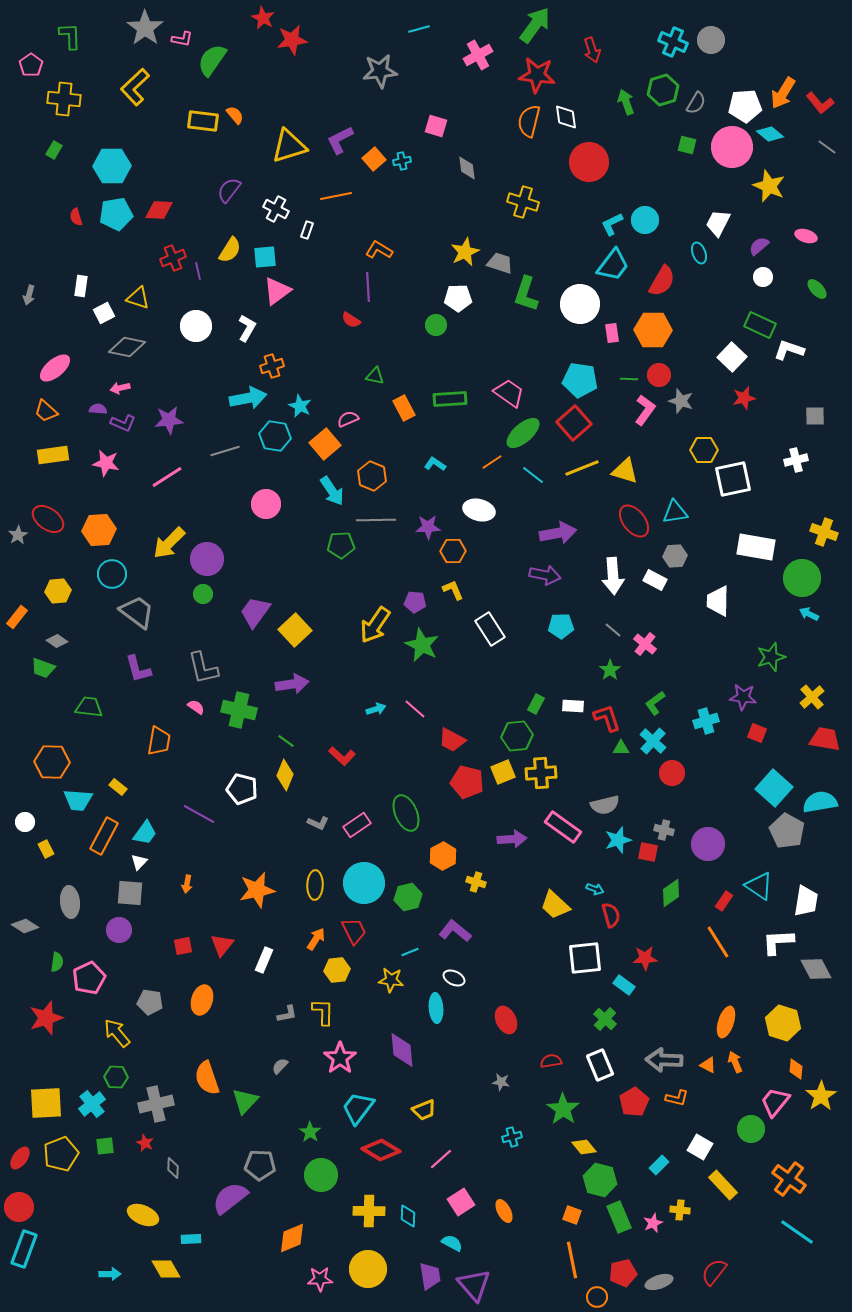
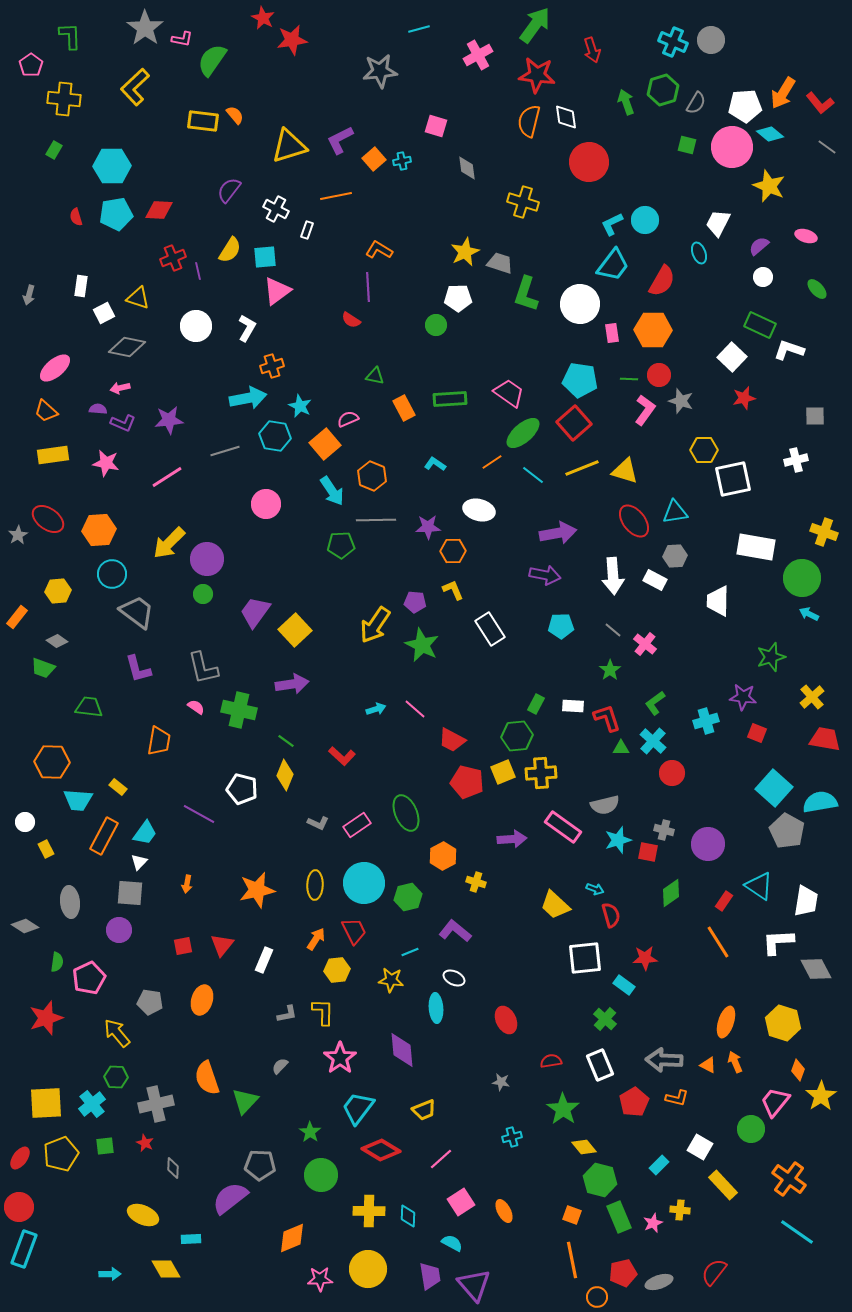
orange diamond at (796, 1069): moved 2 px right, 1 px down; rotated 15 degrees clockwise
